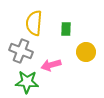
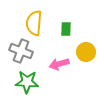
pink arrow: moved 8 px right, 1 px up
